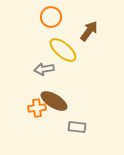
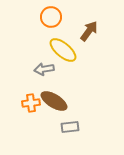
orange cross: moved 6 px left, 5 px up
gray rectangle: moved 7 px left; rotated 12 degrees counterclockwise
